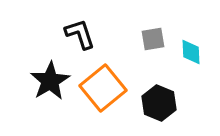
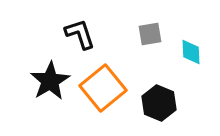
gray square: moved 3 px left, 5 px up
